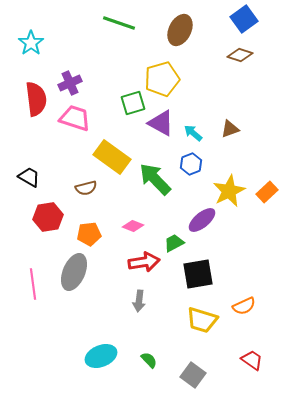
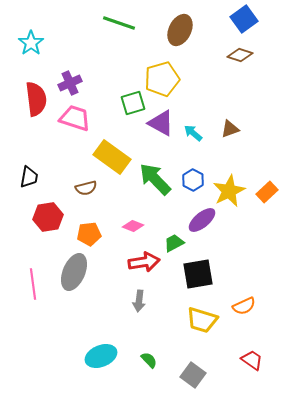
blue hexagon: moved 2 px right, 16 px down; rotated 10 degrees counterclockwise
black trapezoid: rotated 70 degrees clockwise
